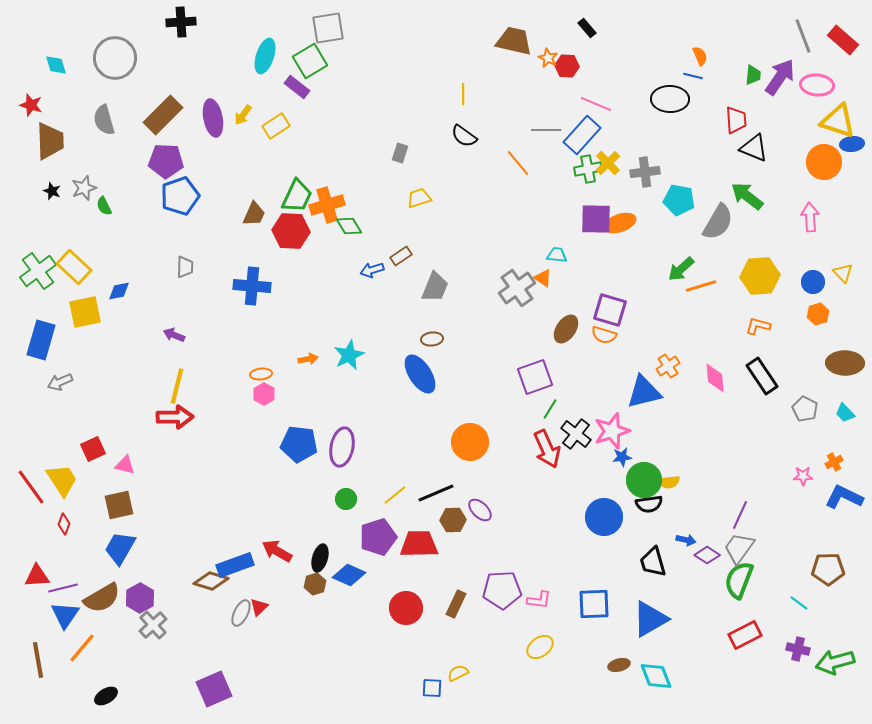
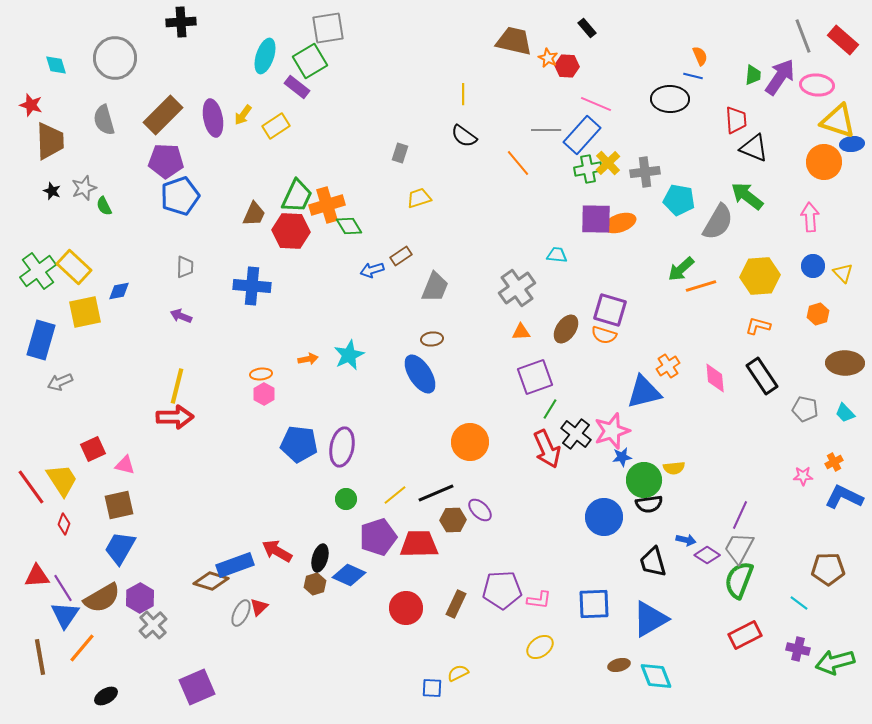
orange triangle at (543, 278): moved 22 px left, 54 px down; rotated 36 degrees counterclockwise
blue circle at (813, 282): moved 16 px up
purple arrow at (174, 335): moved 7 px right, 19 px up
gray pentagon at (805, 409): rotated 15 degrees counterclockwise
yellow semicircle at (669, 482): moved 5 px right, 14 px up
gray trapezoid at (739, 548): rotated 8 degrees counterclockwise
purple line at (63, 588): rotated 72 degrees clockwise
brown line at (38, 660): moved 2 px right, 3 px up
purple square at (214, 689): moved 17 px left, 2 px up
